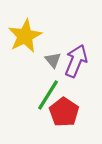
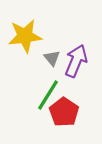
yellow star: rotated 20 degrees clockwise
gray triangle: moved 1 px left, 2 px up
